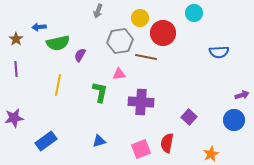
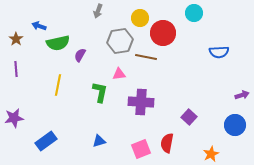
blue arrow: moved 1 px up; rotated 24 degrees clockwise
blue circle: moved 1 px right, 5 px down
